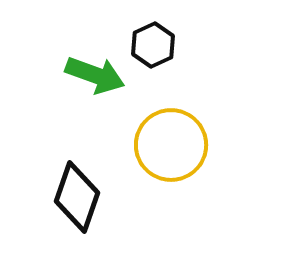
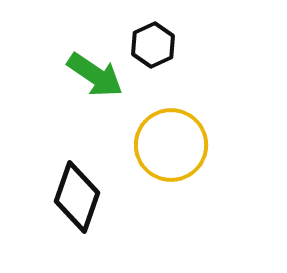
green arrow: rotated 14 degrees clockwise
